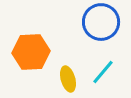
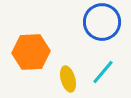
blue circle: moved 1 px right
